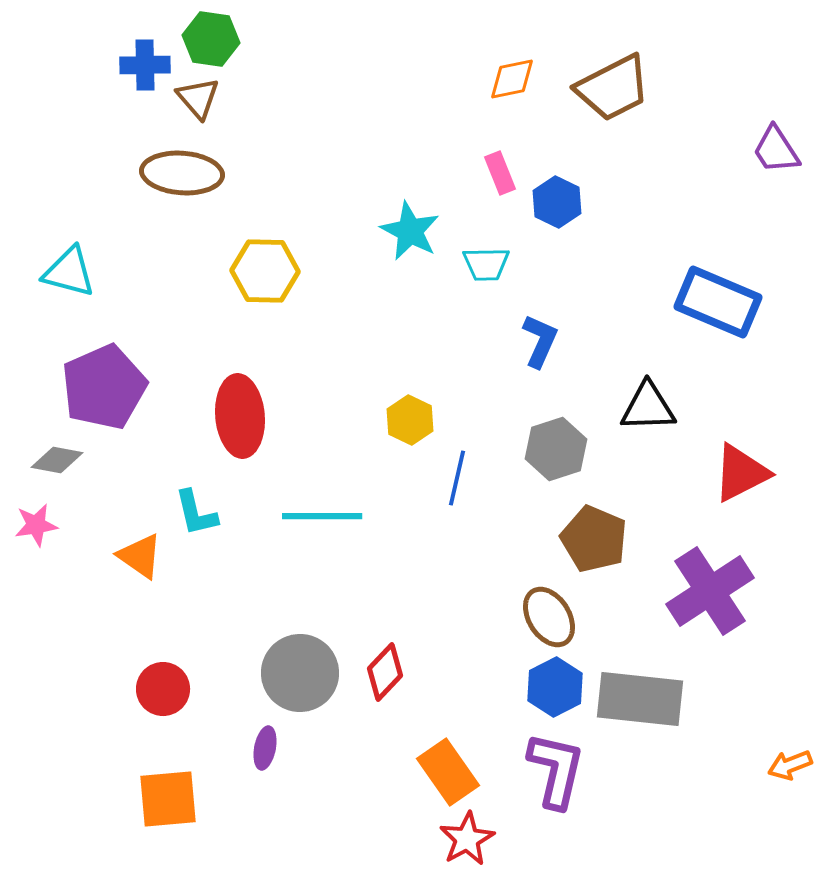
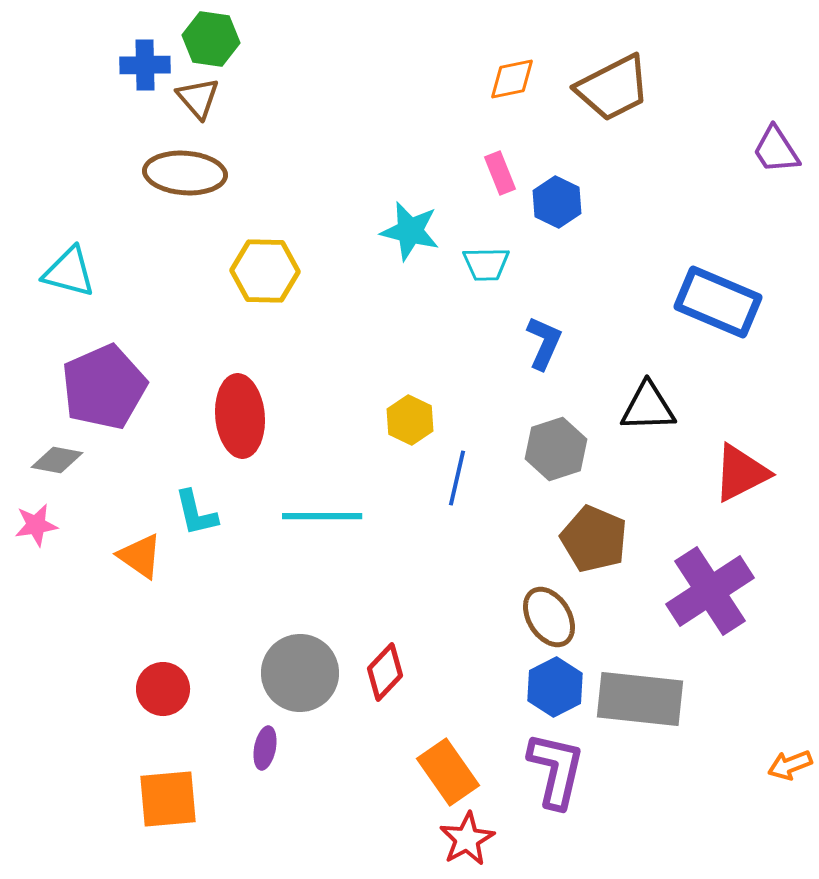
brown ellipse at (182, 173): moved 3 px right
cyan star at (410, 231): rotated 14 degrees counterclockwise
blue L-shape at (540, 341): moved 4 px right, 2 px down
